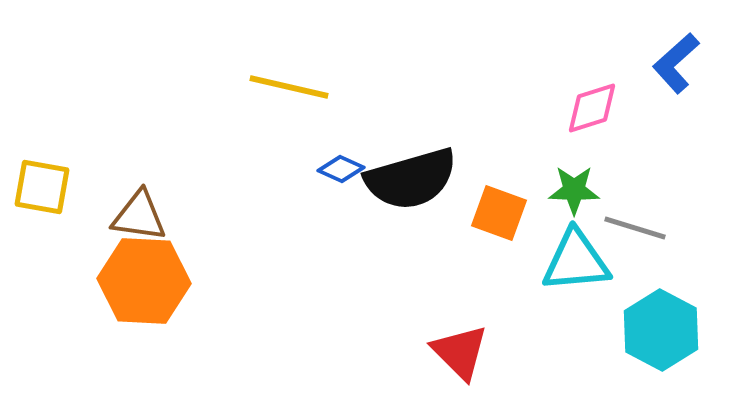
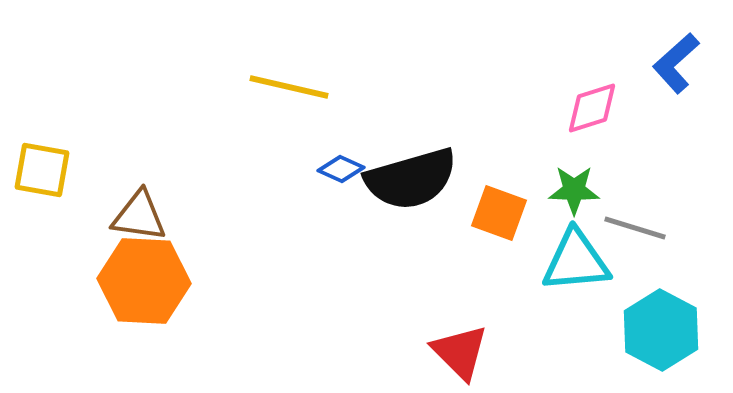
yellow square: moved 17 px up
